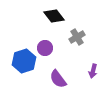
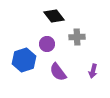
gray cross: rotated 28 degrees clockwise
purple circle: moved 2 px right, 4 px up
blue hexagon: moved 1 px up
purple semicircle: moved 7 px up
